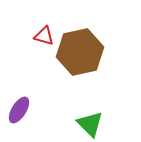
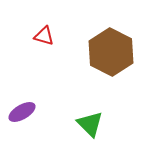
brown hexagon: moved 31 px right; rotated 21 degrees counterclockwise
purple ellipse: moved 3 px right, 2 px down; rotated 28 degrees clockwise
